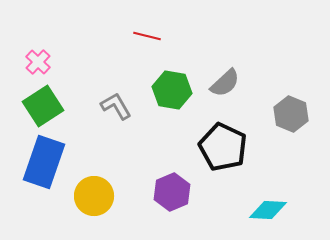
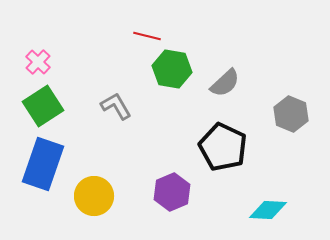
green hexagon: moved 21 px up
blue rectangle: moved 1 px left, 2 px down
